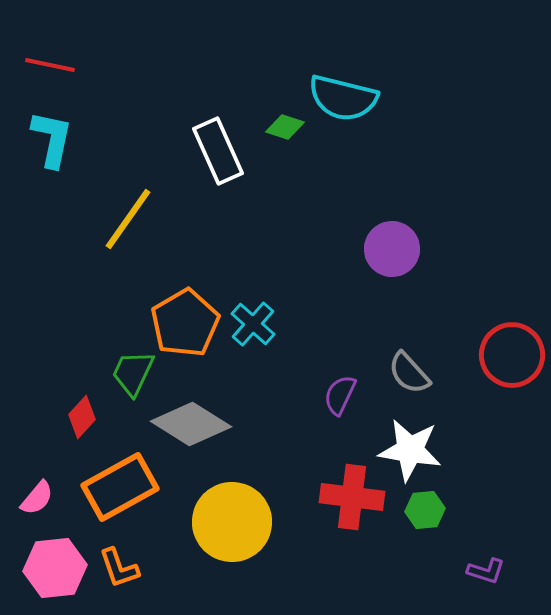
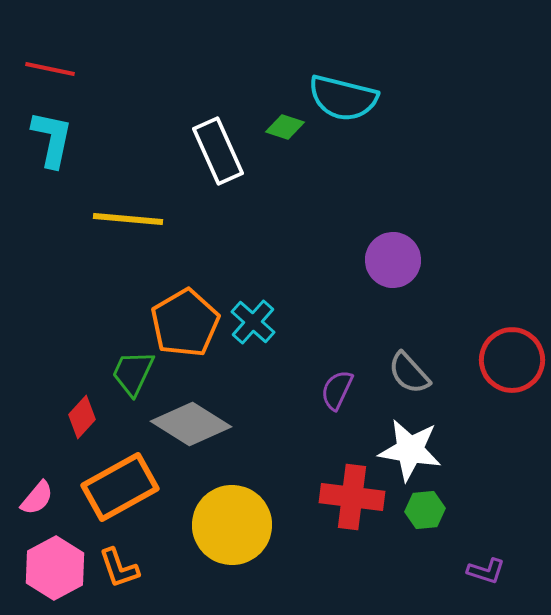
red line: moved 4 px down
yellow line: rotated 60 degrees clockwise
purple circle: moved 1 px right, 11 px down
cyan cross: moved 2 px up
red circle: moved 5 px down
purple semicircle: moved 3 px left, 5 px up
yellow circle: moved 3 px down
pink hexagon: rotated 22 degrees counterclockwise
